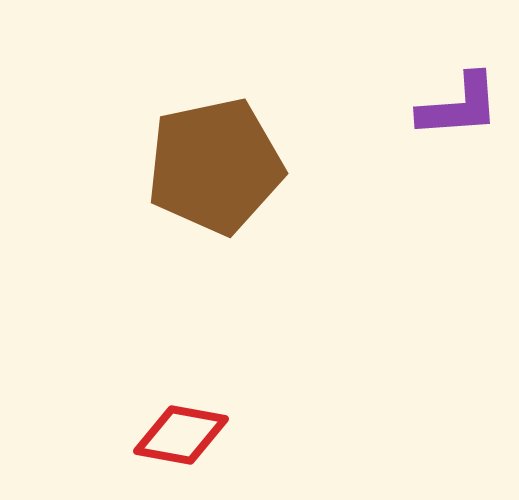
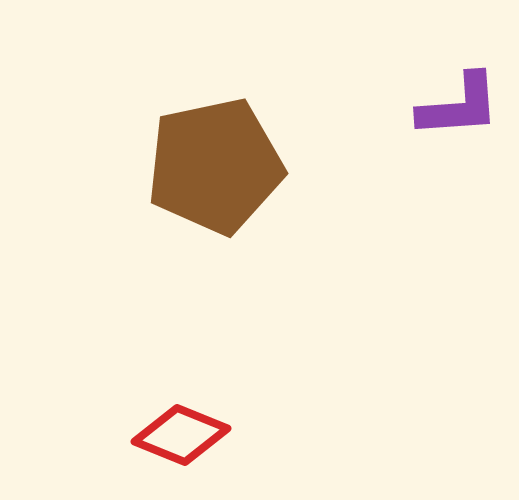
red diamond: rotated 12 degrees clockwise
